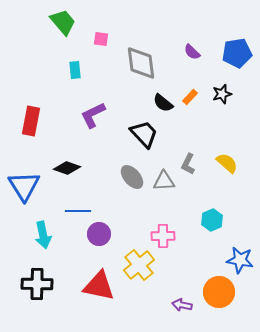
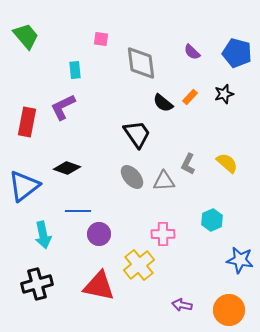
green trapezoid: moved 37 px left, 14 px down
blue pentagon: rotated 24 degrees clockwise
black star: moved 2 px right
purple L-shape: moved 30 px left, 8 px up
red rectangle: moved 4 px left, 1 px down
black trapezoid: moved 7 px left; rotated 8 degrees clockwise
blue triangle: rotated 24 degrees clockwise
pink cross: moved 2 px up
black cross: rotated 16 degrees counterclockwise
orange circle: moved 10 px right, 18 px down
